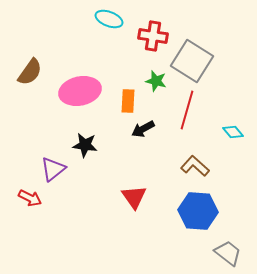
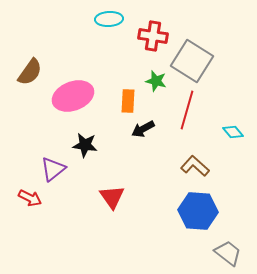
cyan ellipse: rotated 24 degrees counterclockwise
pink ellipse: moved 7 px left, 5 px down; rotated 9 degrees counterclockwise
red triangle: moved 22 px left
